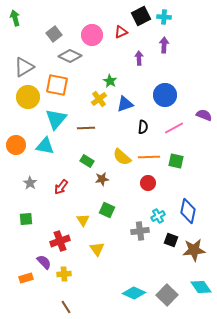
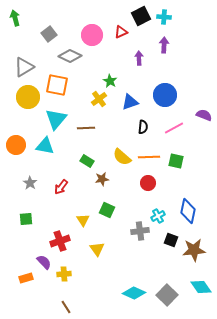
gray square at (54, 34): moved 5 px left
blue triangle at (125, 104): moved 5 px right, 2 px up
